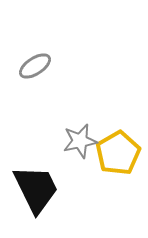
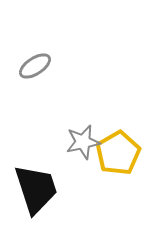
gray star: moved 3 px right, 1 px down
black trapezoid: rotated 8 degrees clockwise
